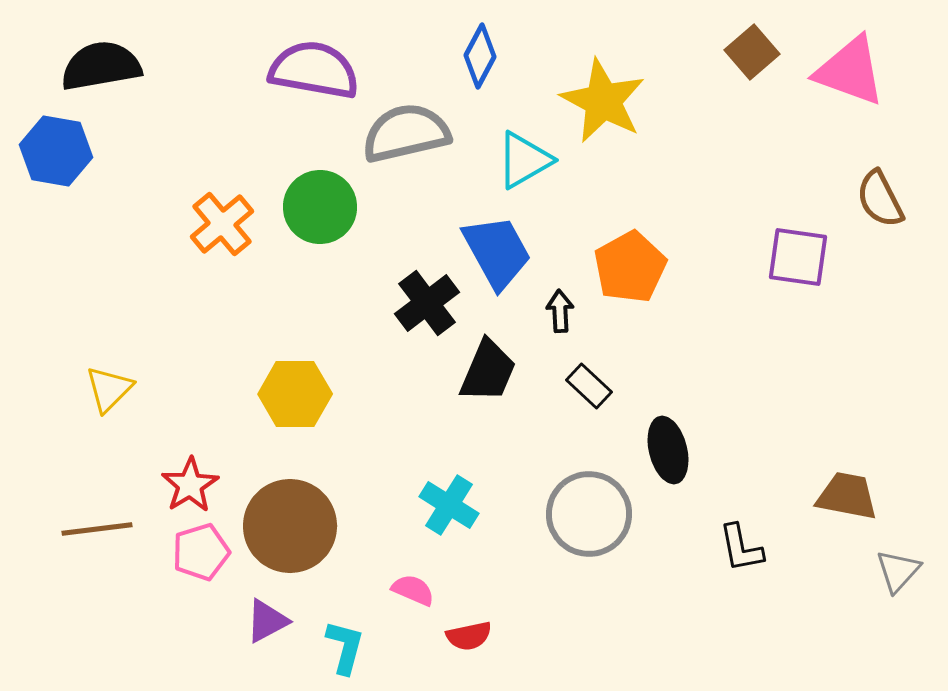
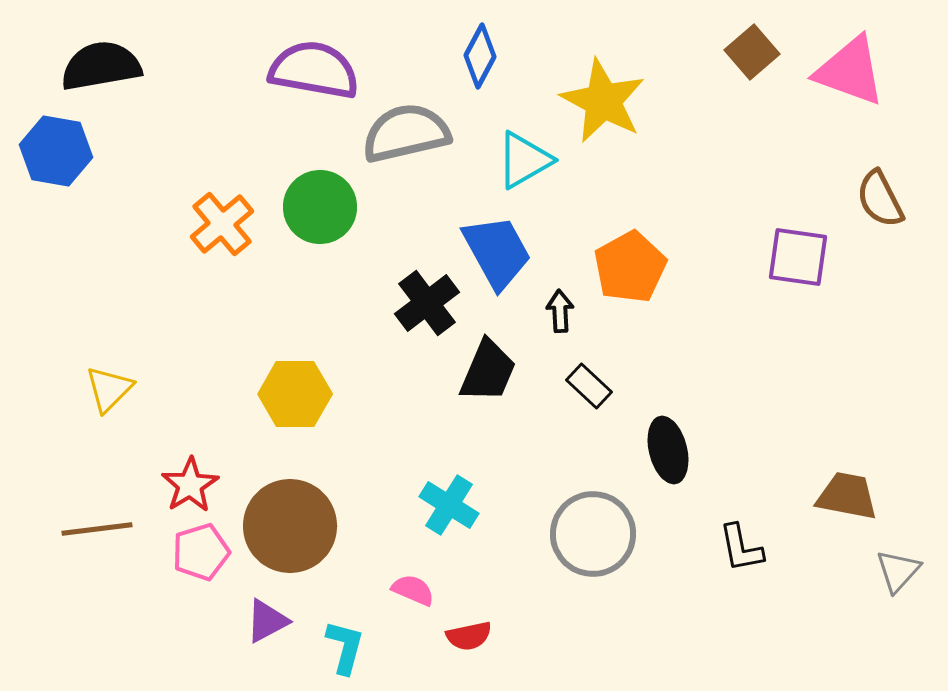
gray circle: moved 4 px right, 20 px down
